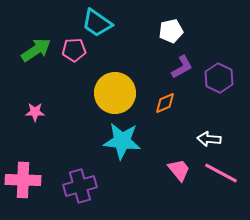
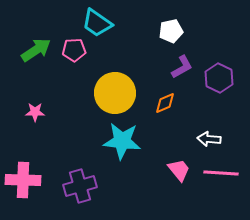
pink line: rotated 24 degrees counterclockwise
